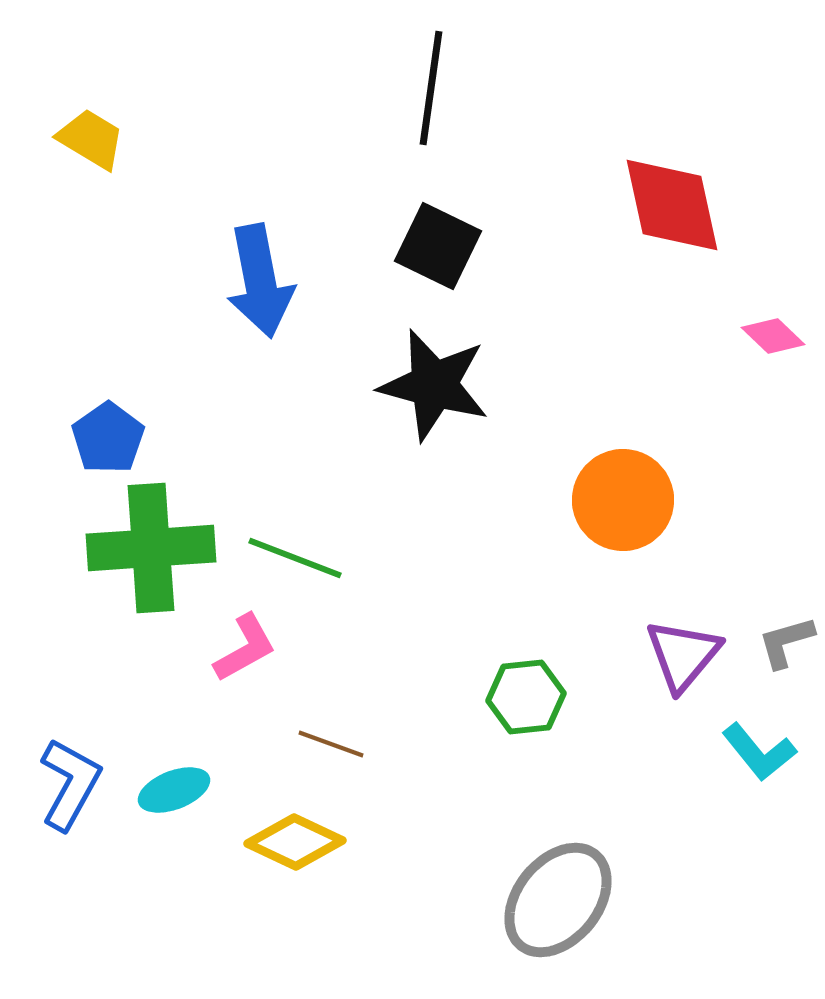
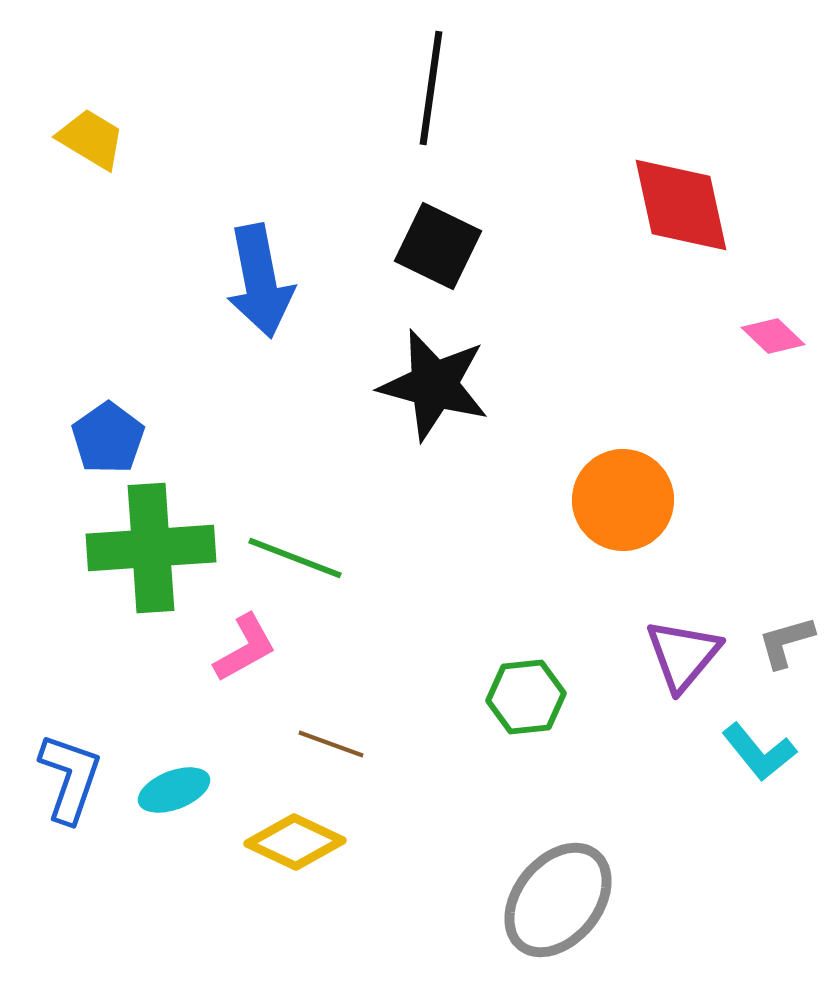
red diamond: moved 9 px right
blue L-shape: moved 6 px up; rotated 10 degrees counterclockwise
